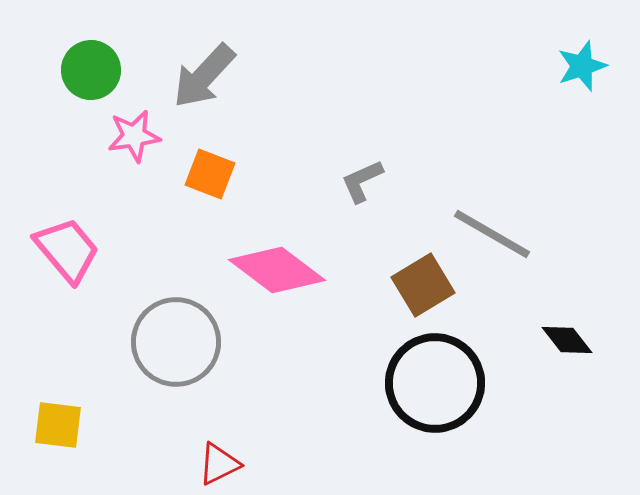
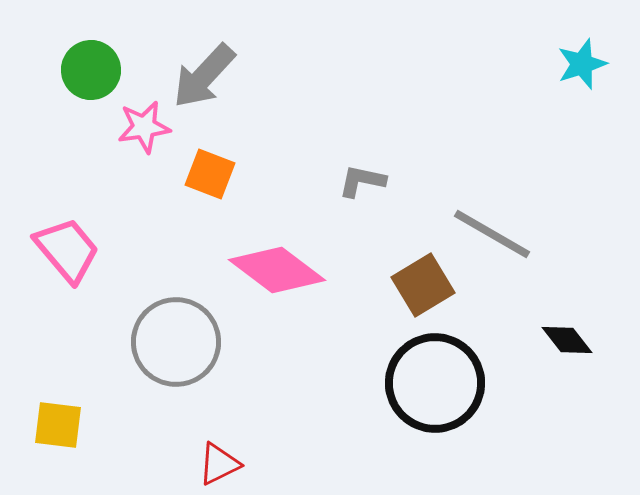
cyan star: moved 2 px up
pink star: moved 10 px right, 9 px up
gray L-shape: rotated 36 degrees clockwise
